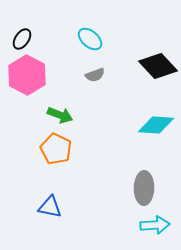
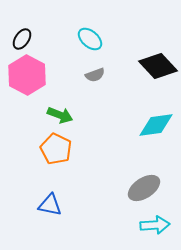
cyan diamond: rotated 12 degrees counterclockwise
gray ellipse: rotated 56 degrees clockwise
blue triangle: moved 2 px up
